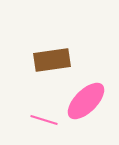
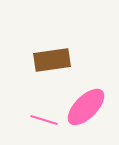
pink ellipse: moved 6 px down
